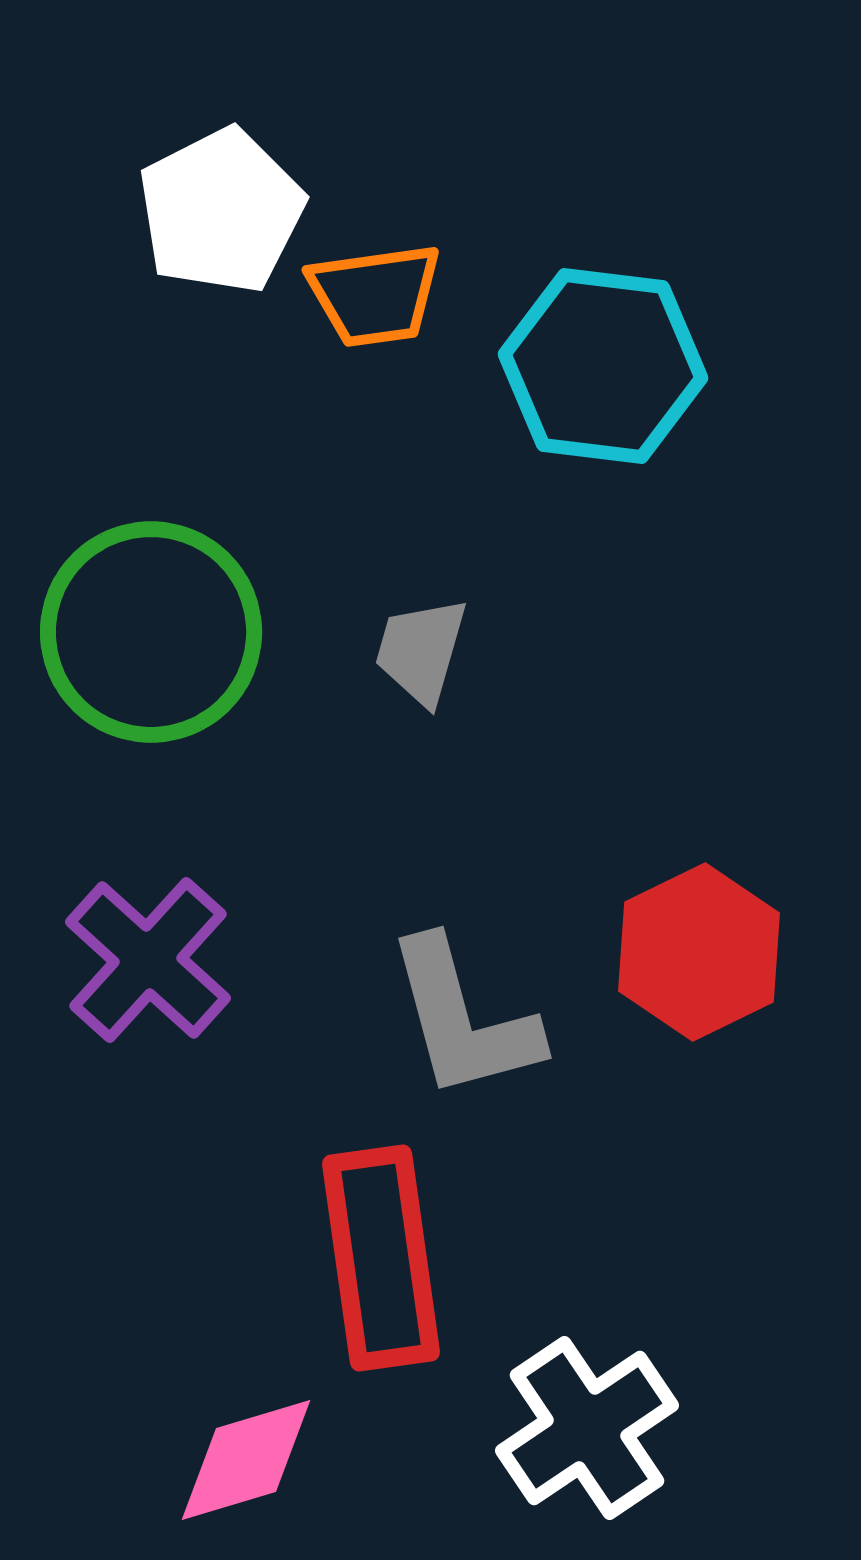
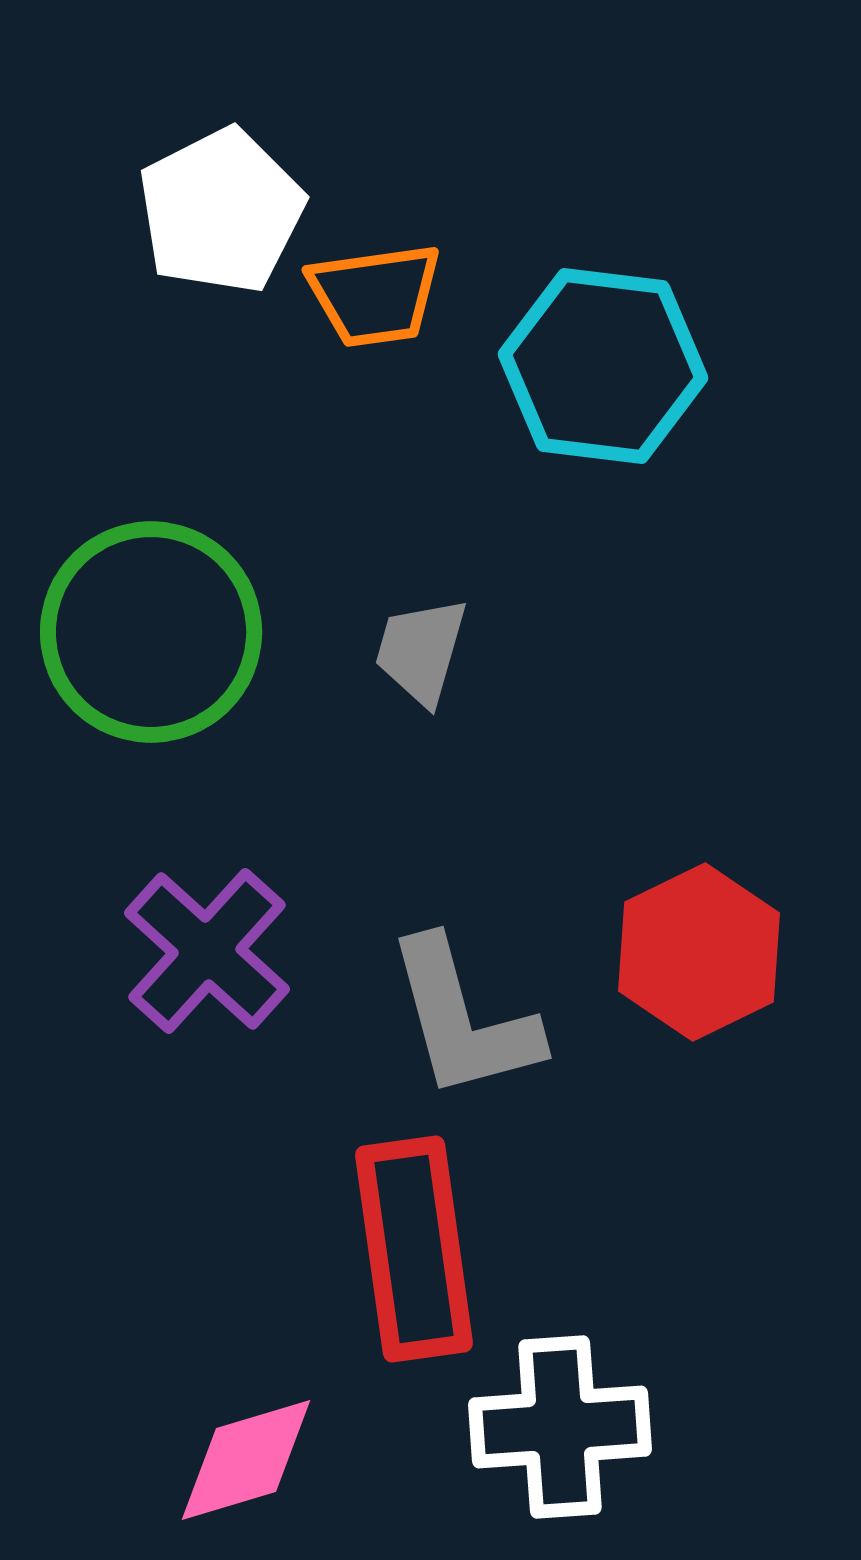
purple cross: moved 59 px right, 9 px up
red rectangle: moved 33 px right, 9 px up
white cross: moved 27 px left, 1 px up; rotated 30 degrees clockwise
